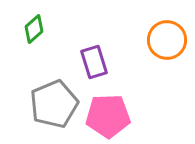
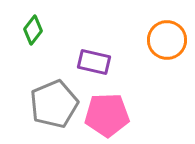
green diamond: moved 1 px left, 1 px down; rotated 12 degrees counterclockwise
purple rectangle: rotated 60 degrees counterclockwise
pink pentagon: moved 1 px left, 1 px up
